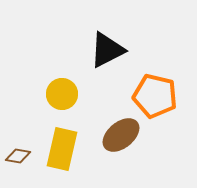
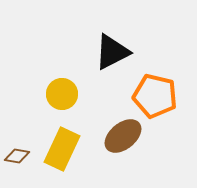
black triangle: moved 5 px right, 2 px down
brown ellipse: moved 2 px right, 1 px down
yellow rectangle: rotated 12 degrees clockwise
brown diamond: moved 1 px left
